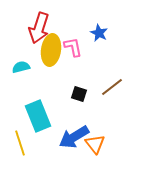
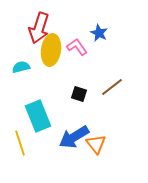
pink L-shape: moved 4 px right; rotated 25 degrees counterclockwise
orange triangle: moved 1 px right
